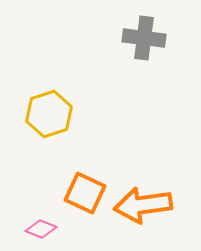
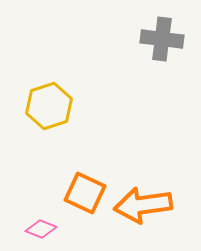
gray cross: moved 18 px right, 1 px down
yellow hexagon: moved 8 px up
